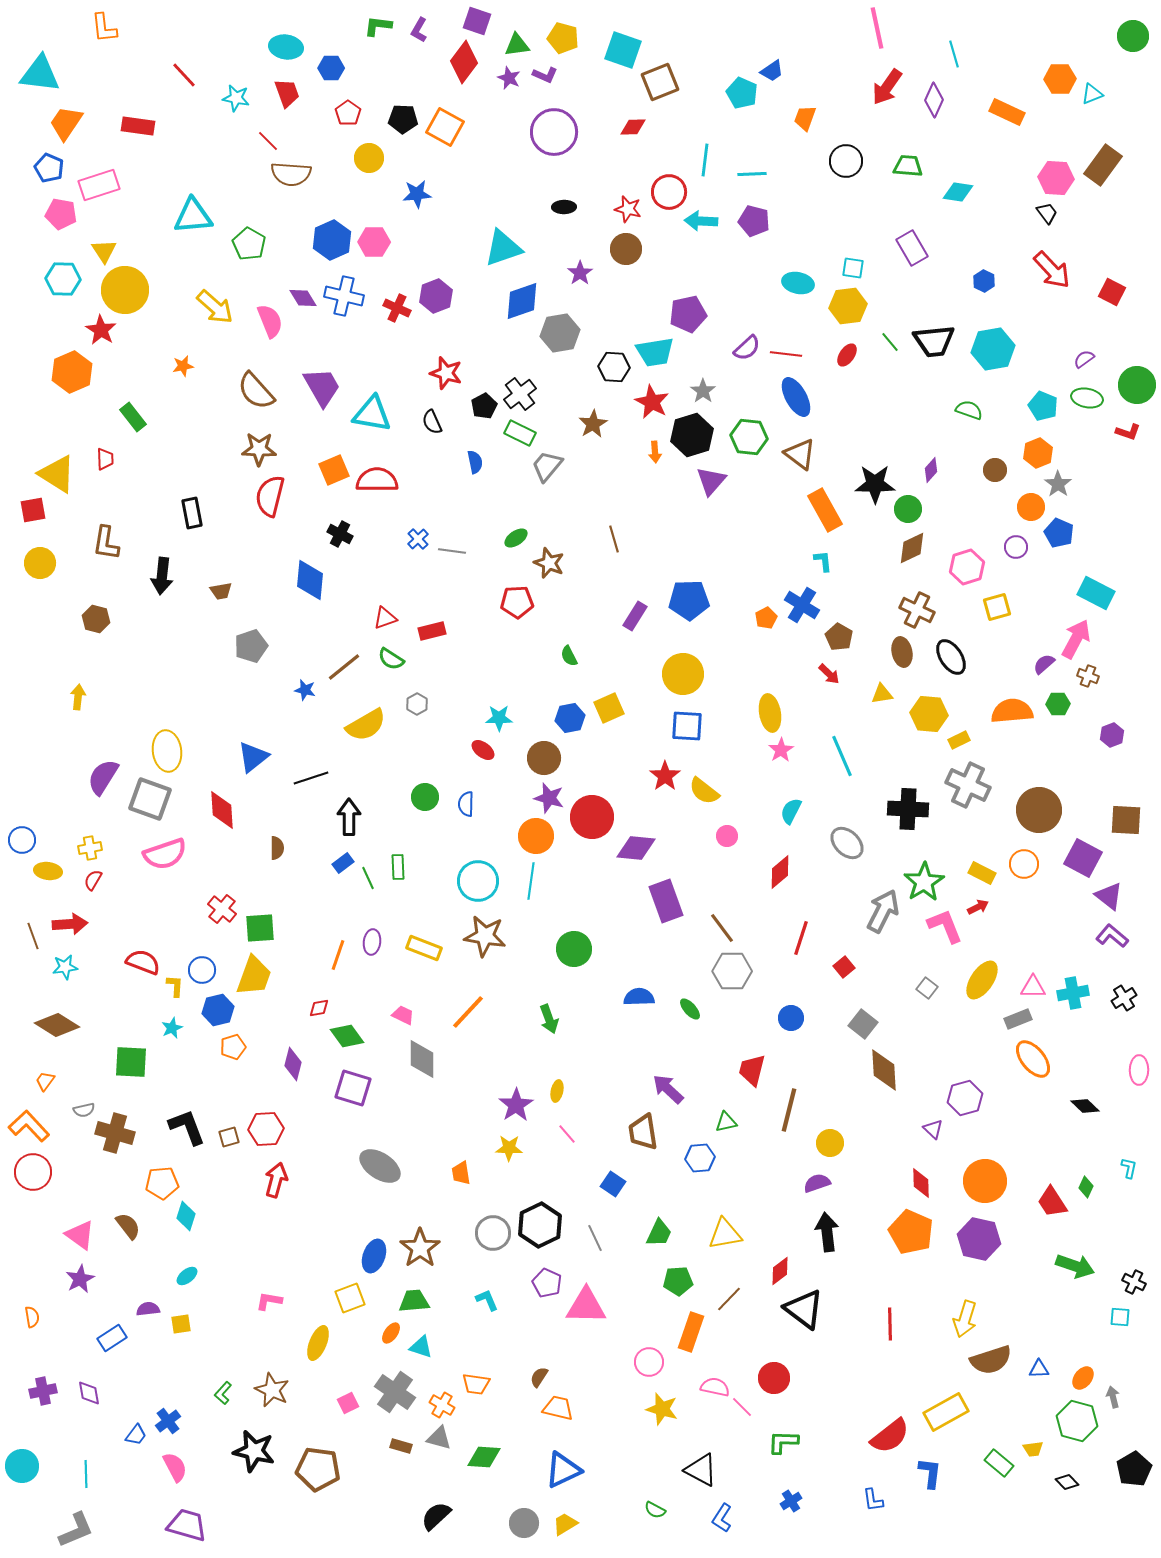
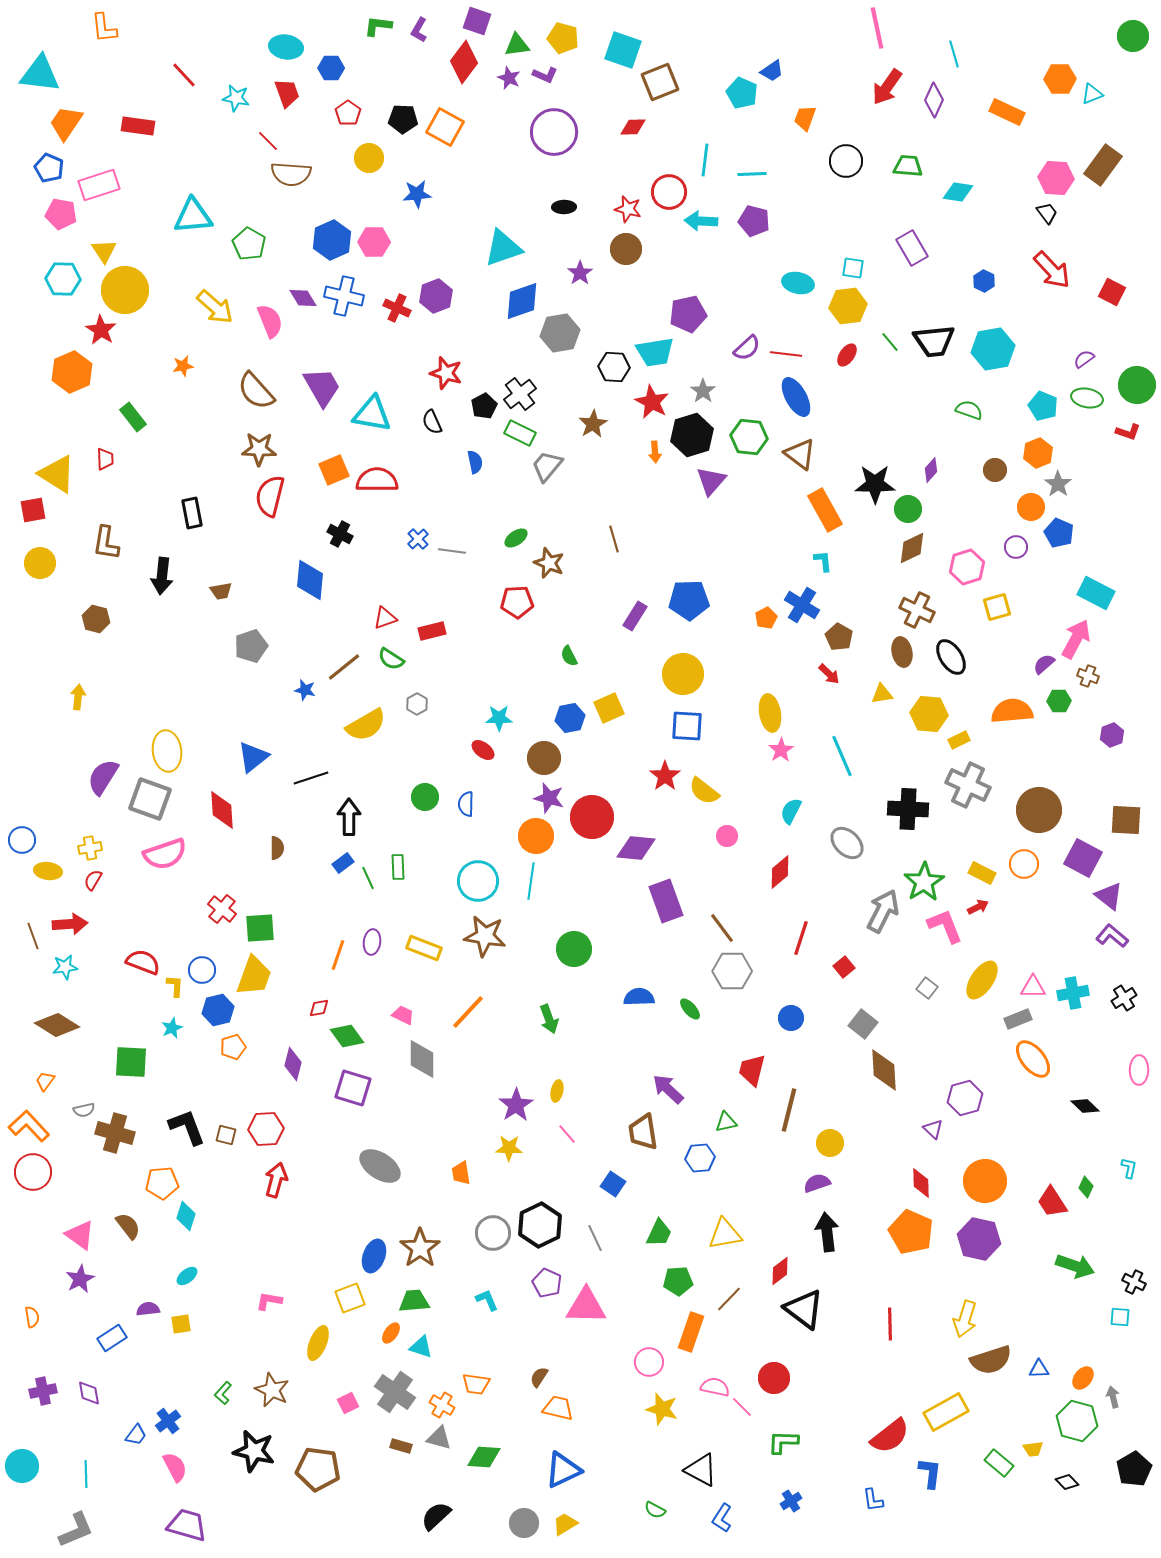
green hexagon at (1058, 704): moved 1 px right, 3 px up
brown square at (229, 1137): moved 3 px left, 2 px up; rotated 30 degrees clockwise
